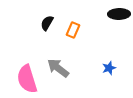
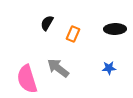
black ellipse: moved 4 px left, 15 px down
orange rectangle: moved 4 px down
blue star: rotated 16 degrees clockwise
